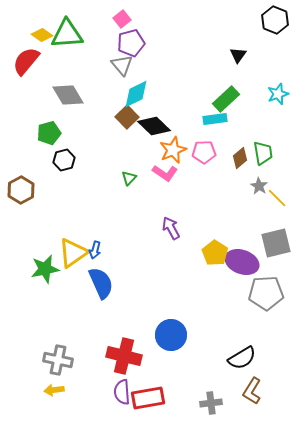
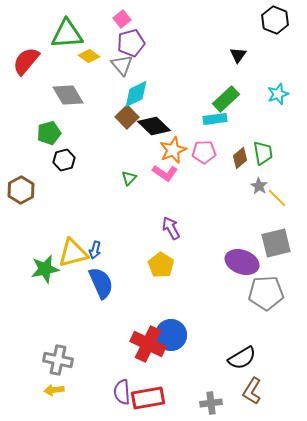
yellow diamond at (42, 35): moved 47 px right, 21 px down
yellow triangle at (73, 253): rotated 20 degrees clockwise
yellow pentagon at (215, 253): moved 54 px left, 12 px down
red cross at (124, 356): moved 24 px right, 12 px up; rotated 12 degrees clockwise
